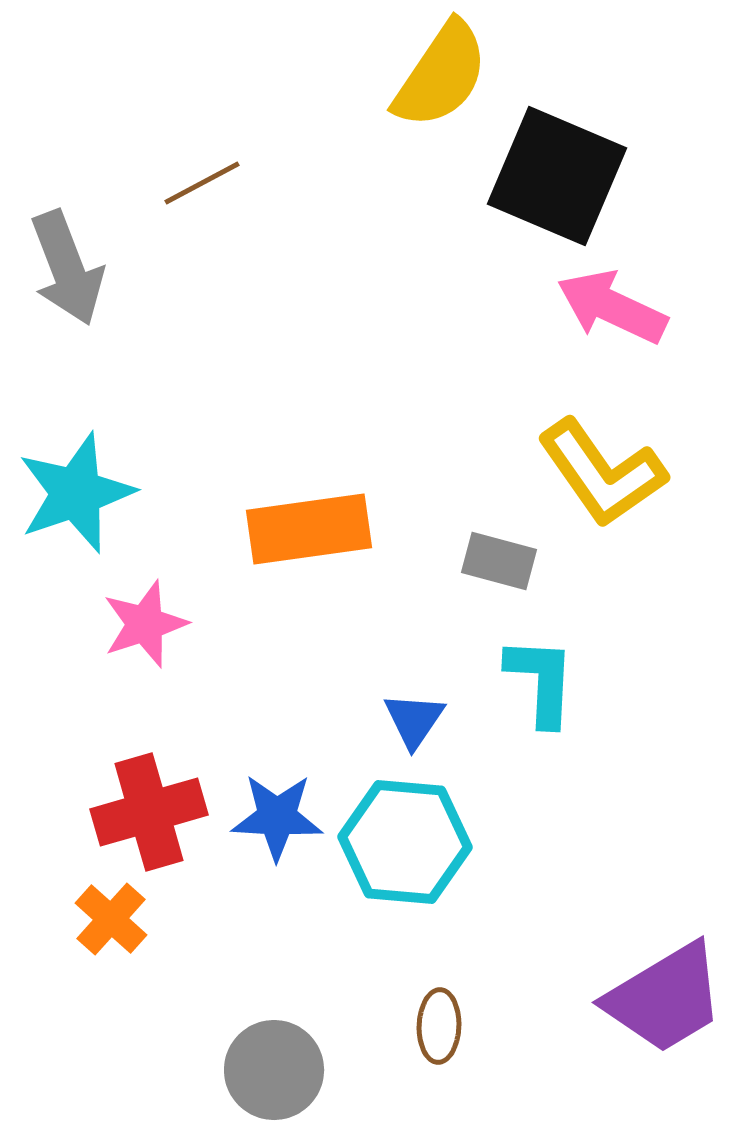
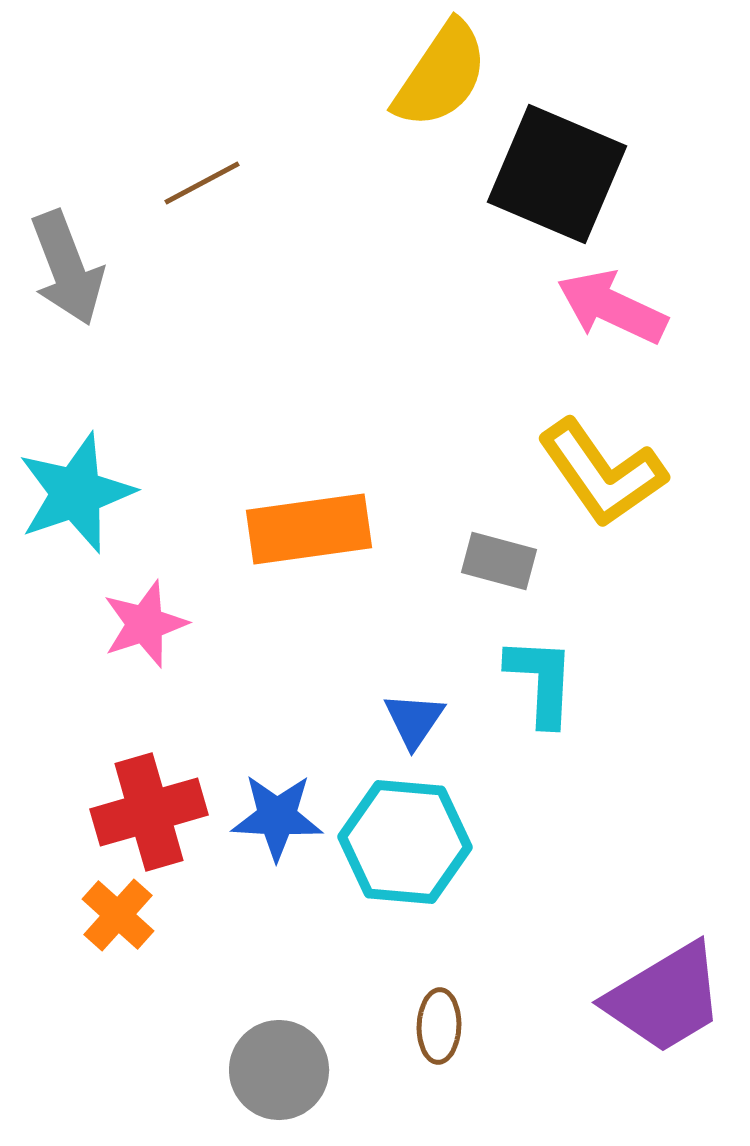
black square: moved 2 px up
orange cross: moved 7 px right, 4 px up
gray circle: moved 5 px right
